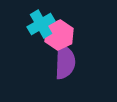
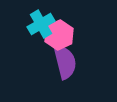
purple semicircle: rotated 16 degrees counterclockwise
